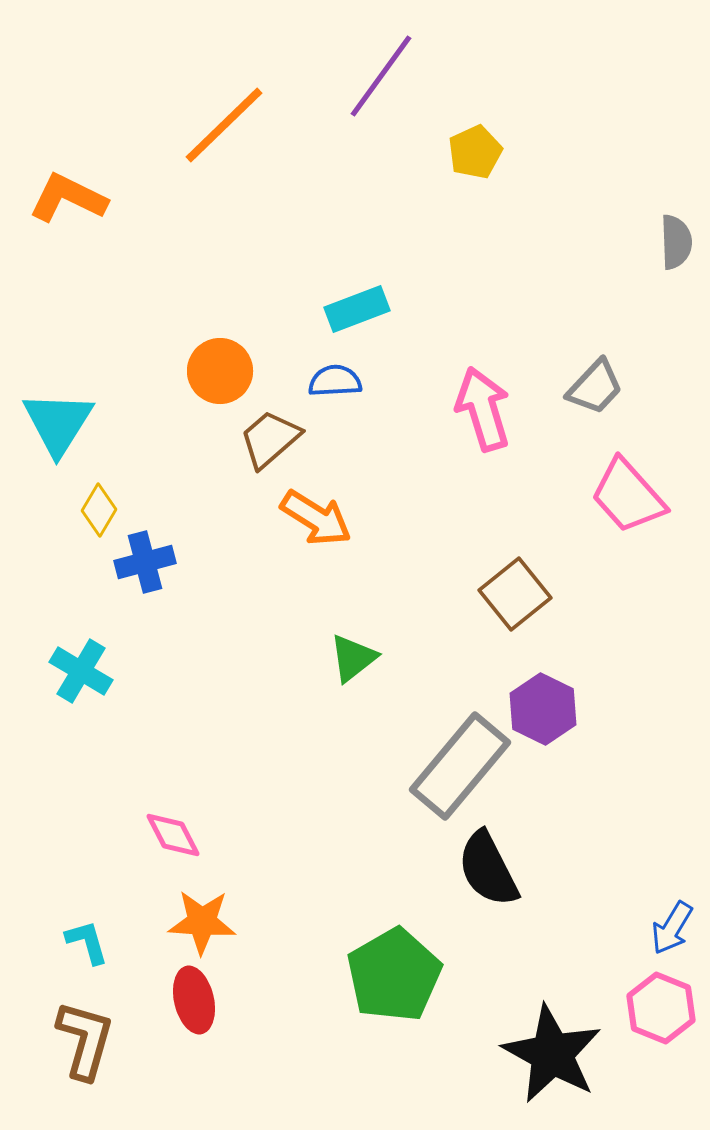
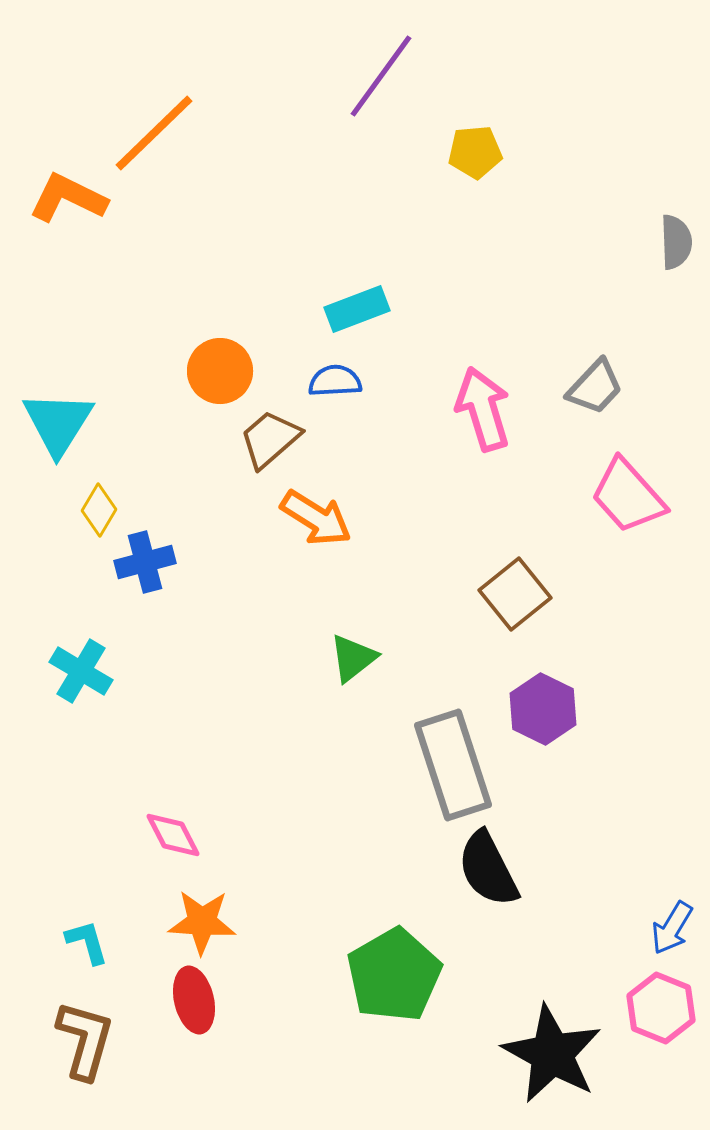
orange line: moved 70 px left, 8 px down
yellow pentagon: rotated 20 degrees clockwise
gray rectangle: moved 7 px left, 1 px up; rotated 58 degrees counterclockwise
